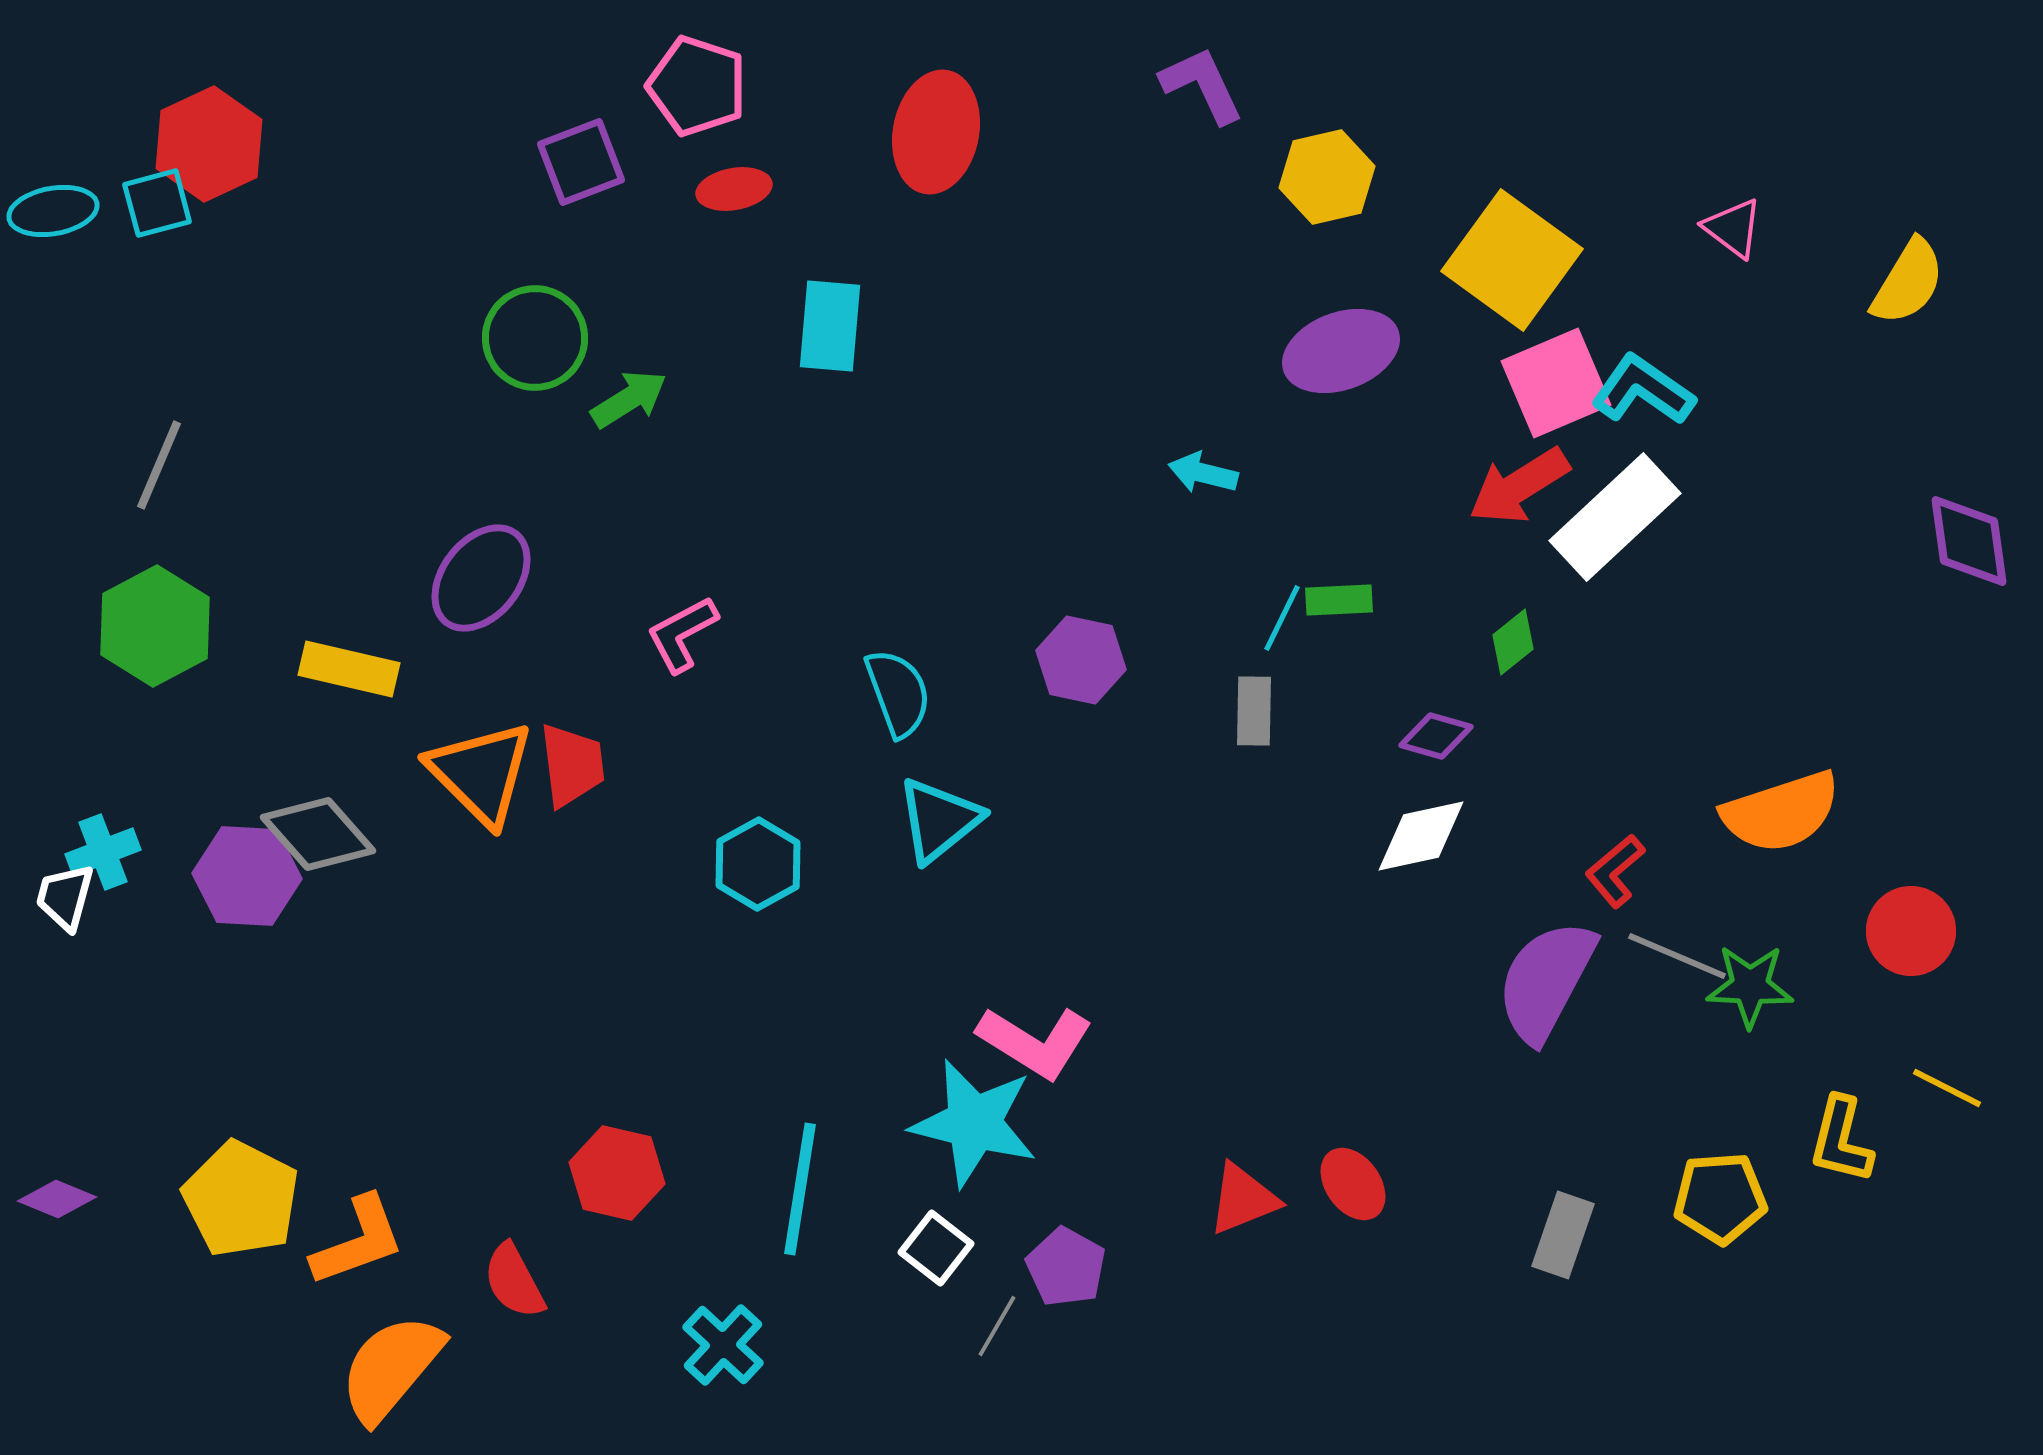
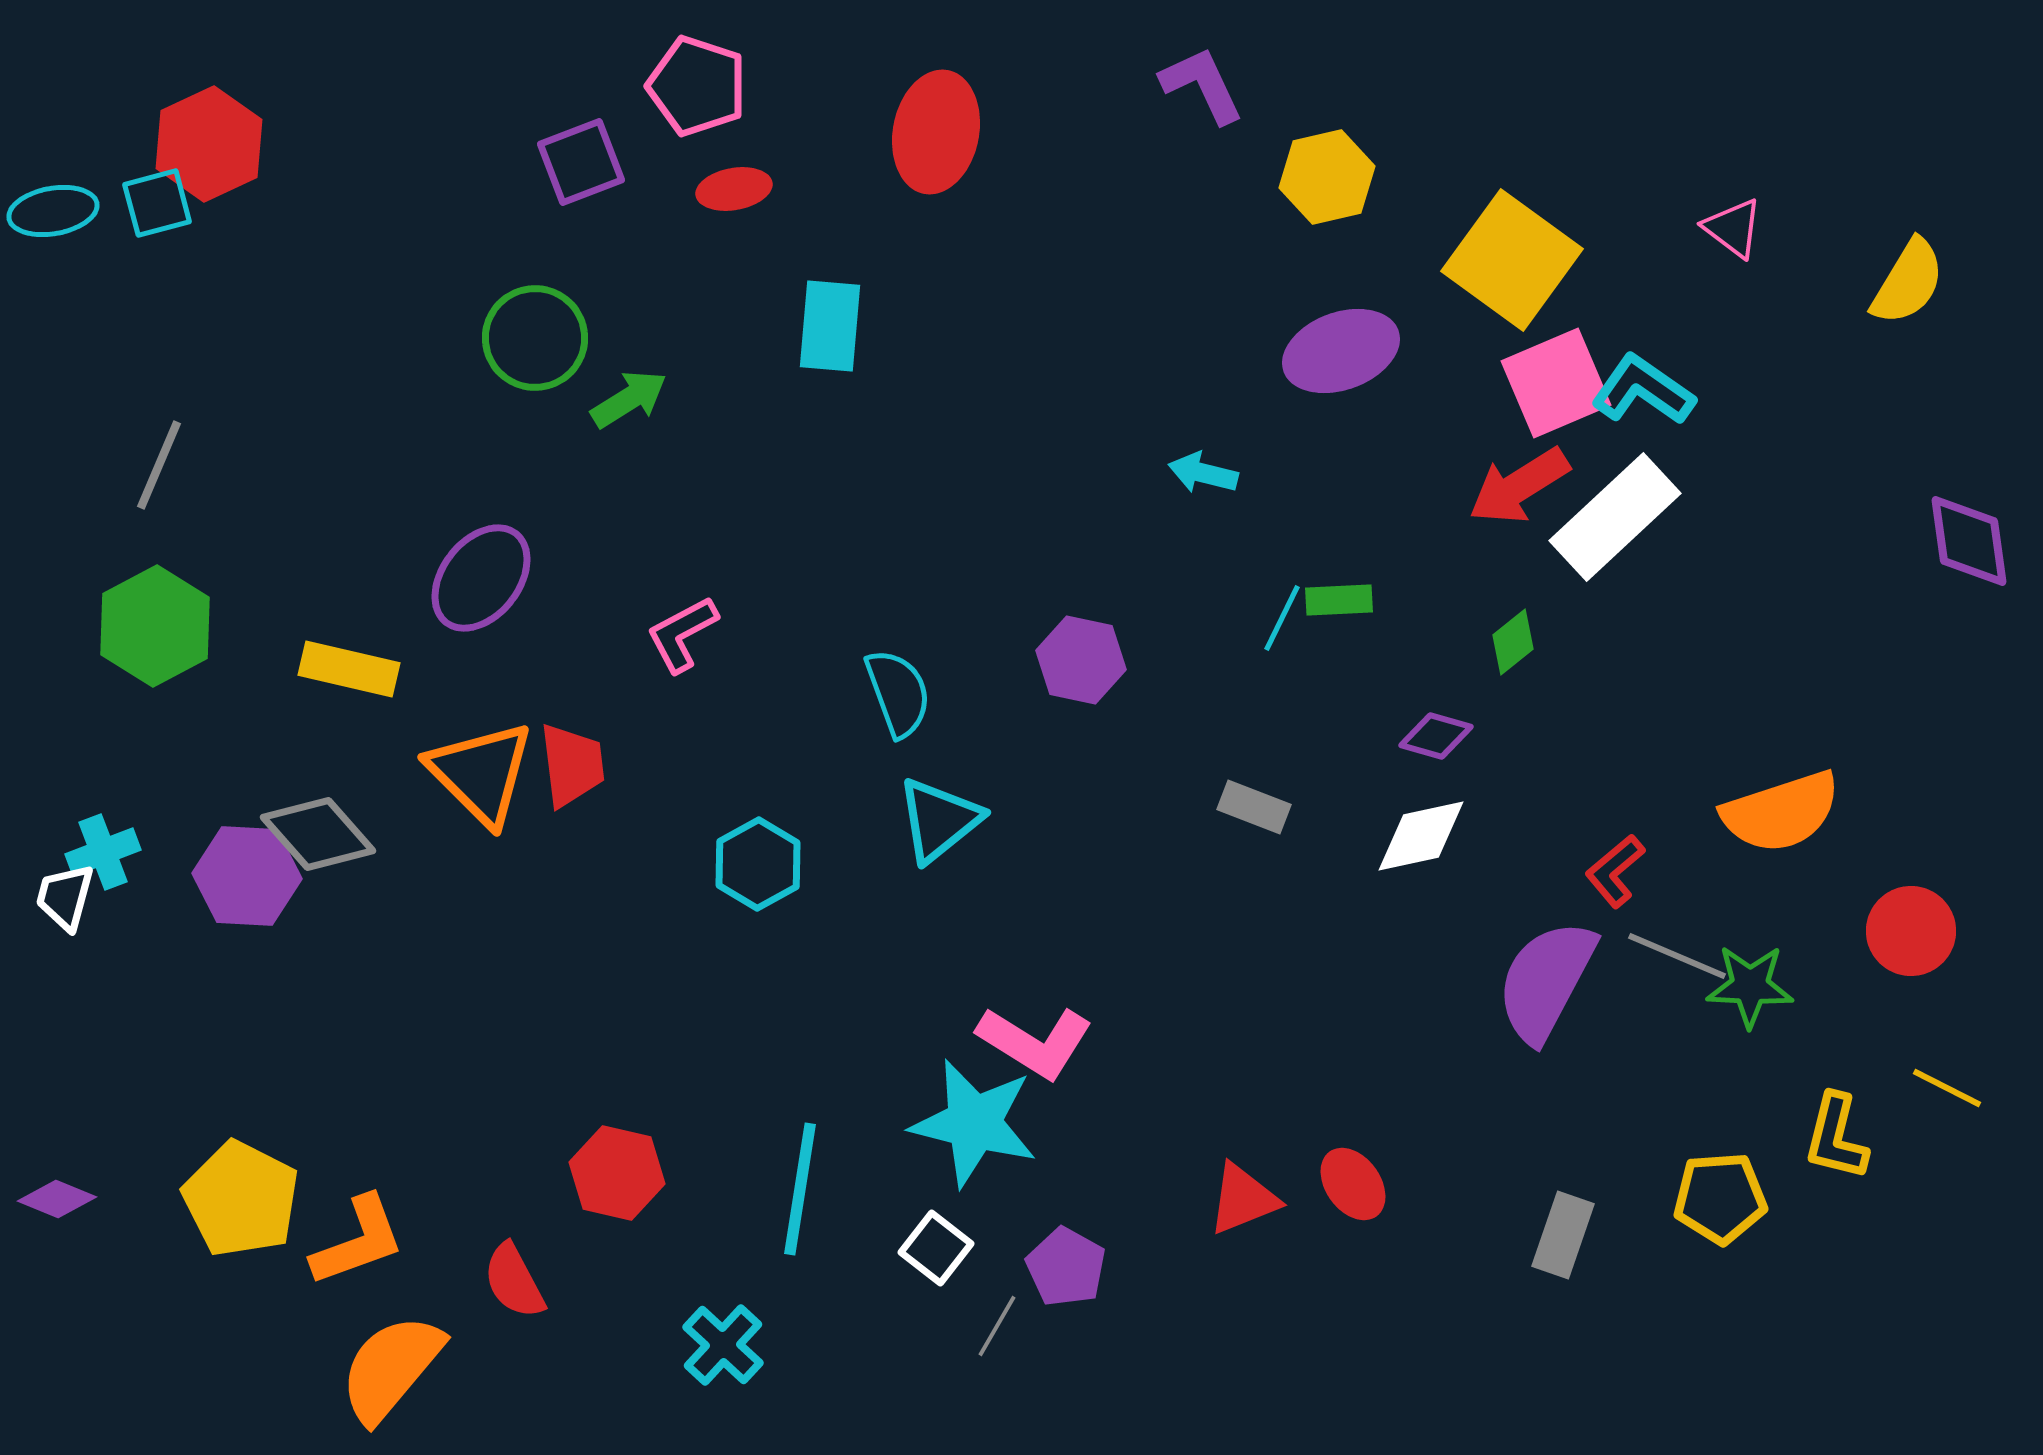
gray rectangle at (1254, 711): moved 96 px down; rotated 70 degrees counterclockwise
yellow L-shape at (1841, 1140): moved 5 px left, 3 px up
